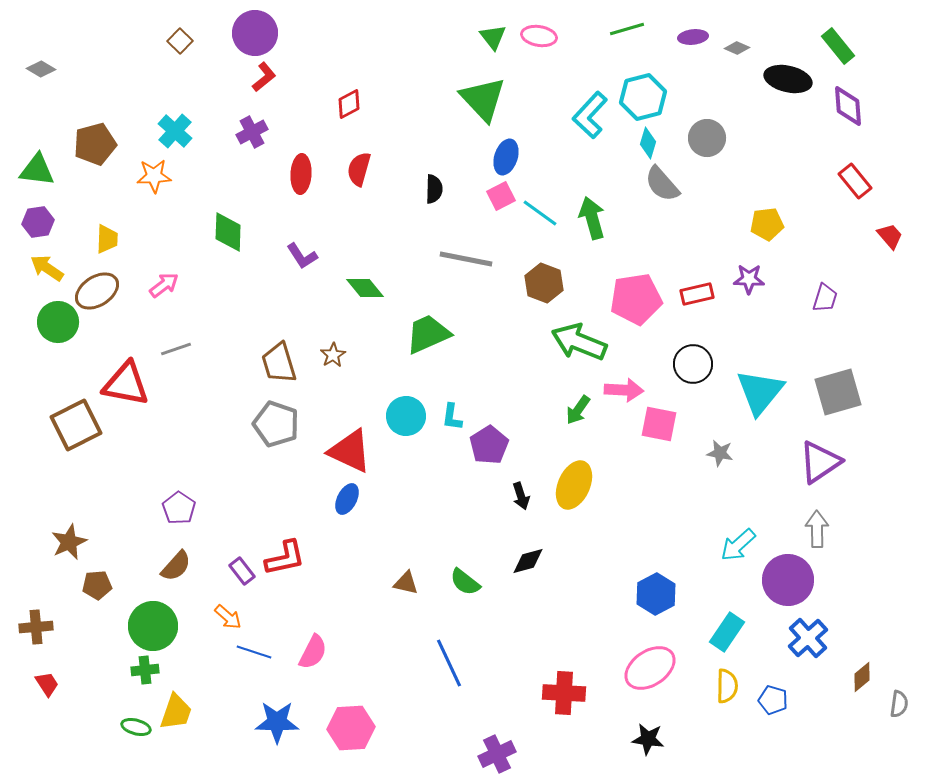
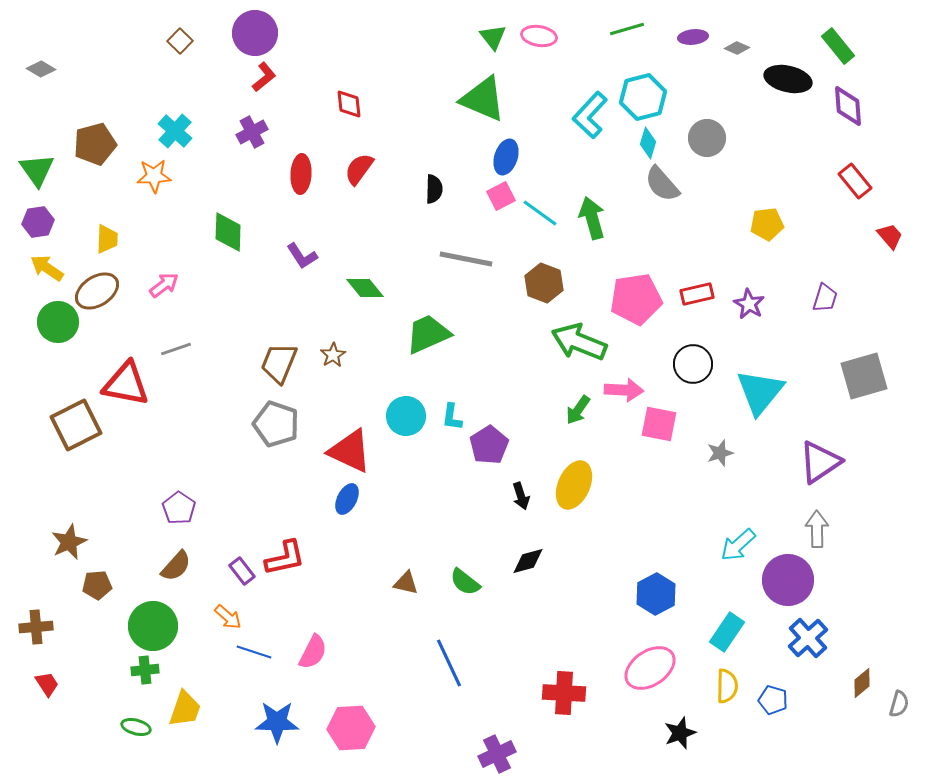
green triangle at (483, 99): rotated 24 degrees counterclockwise
red diamond at (349, 104): rotated 68 degrees counterclockwise
red semicircle at (359, 169): rotated 20 degrees clockwise
green triangle at (37, 170): rotated 48 degrees clockwise
purple star at (749, 279): moved 25 px down; rotated 28 degrees clockwise
brown trapezoid at (279, 363): rotated 39 degrees clockwise
gray square at (838, 392): moved 26 px right, 16 px up
gray star at (720, 453): rotated 28 degrees counterclockwise
brown diamond at (862, 677): moved 6 px down
gray semicircle at (899, 704): rotated 8 degrees clockwise
yellow trapezoid at (176, 712): moved 9 px right, 3 px up
black star at (648, 739): moved 32 px right, 6 px up; rotated 28 degrees counterclockwise
